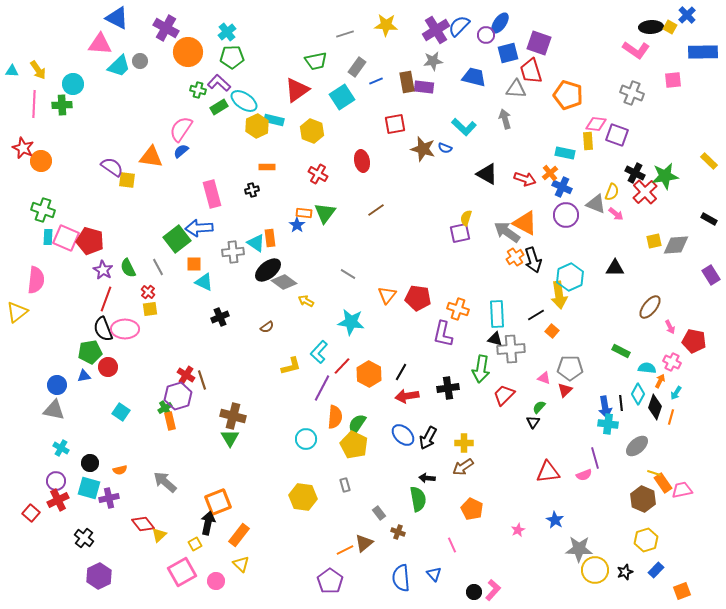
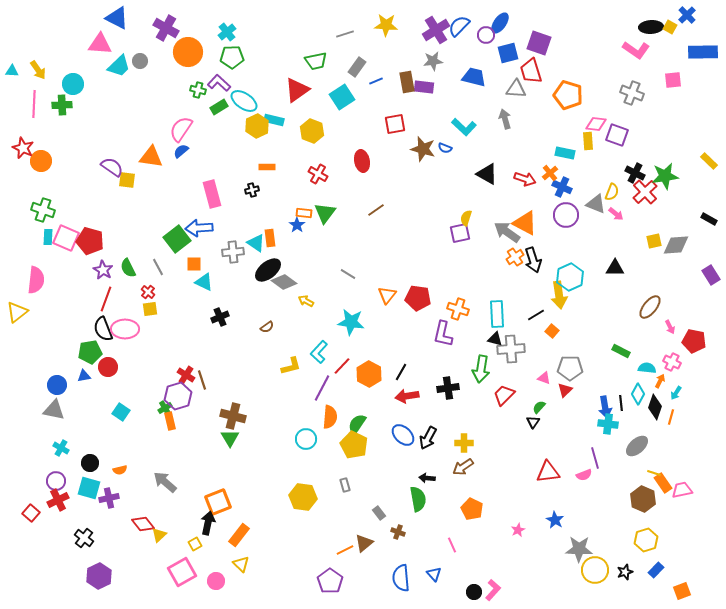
orange semicircle at (335, 417): moved 5 px left
